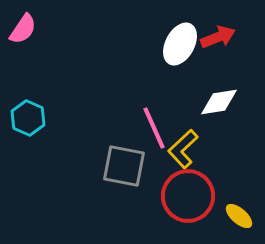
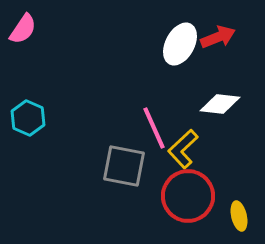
white diamond: moved 1 px right, 2 px down; rotated 15 degrees clockwise
yellow ellipse: rotated 36 degrees clockwise
